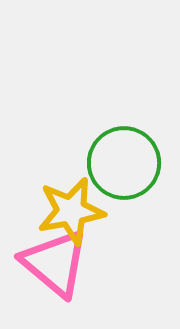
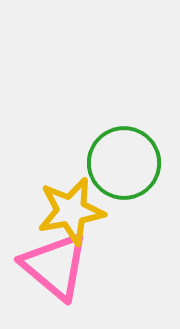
pink triangle: moved 3 px down
